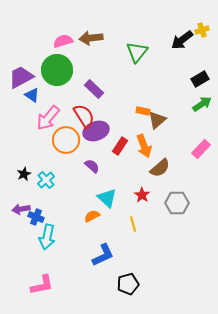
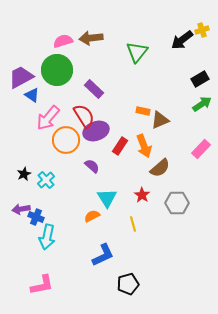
brown triangle: moved 3 px right; rotated 18 degrees clockwise
cyan triangle: rotated 15 degrees clockwise
